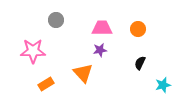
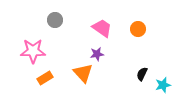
gray circle: moved 1 px left
pink trapezoid: rotated 35 degrees clockwise
purple star: moved 3 px left, 4 px down
black semicircle: moved 2 px right, 11 px down
orange rectangle: moved 1 px left, 6 px up
